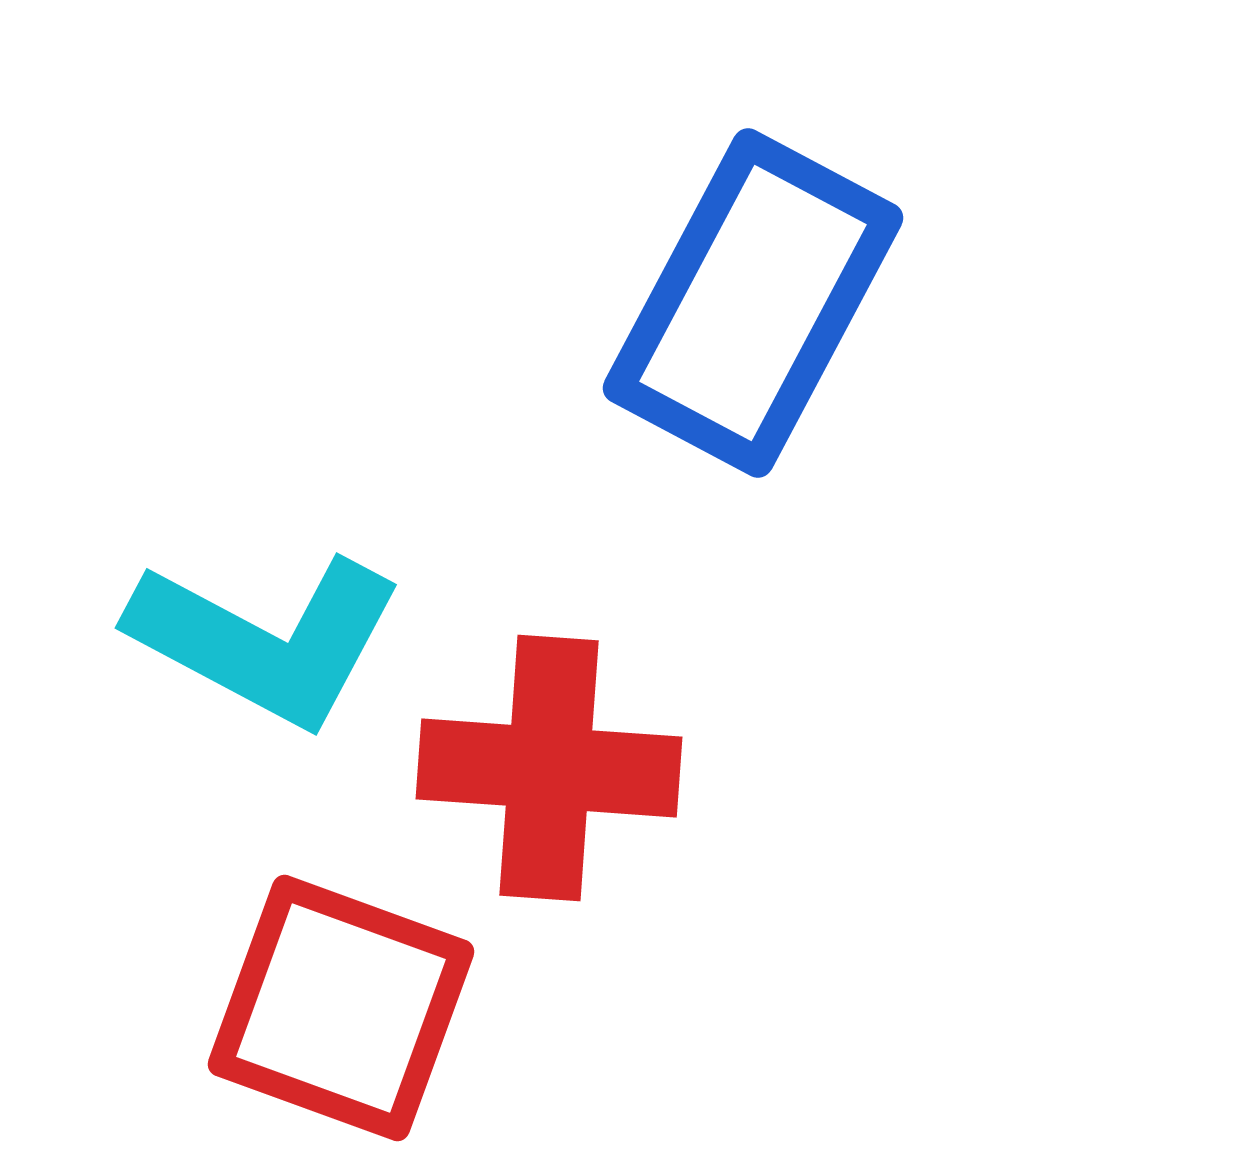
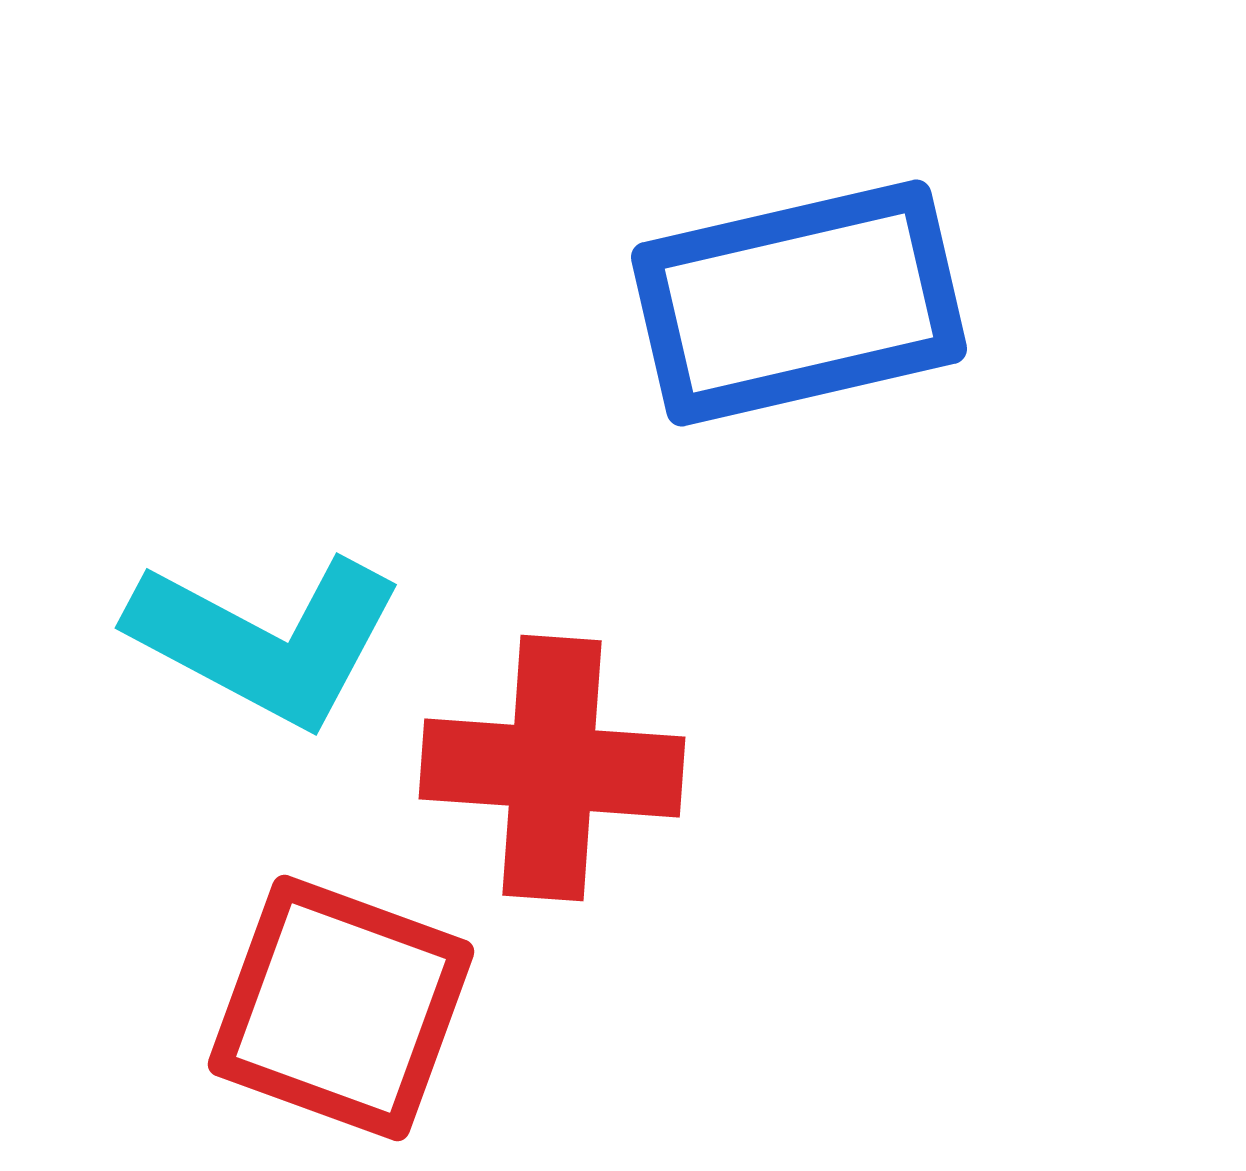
blue rectangle: moved 46 px right; rotated 49 degrees clockwise
red cross: moved 3 px right
